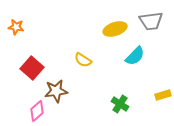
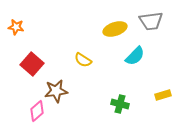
red square: moved 4 px up
green cross: rotated 18 degrees counterclockwise
